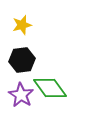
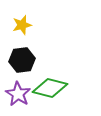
green diamond: rotated 40 degrees counterclockwise
purple star: moved 3 px left, 1 px up
